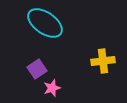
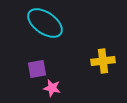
purple square: rotated 24 degrees clockwise
pink star: rotated 30 degrees clockwise
